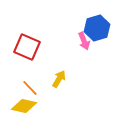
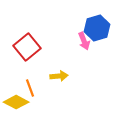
red square: rotated 28 degrees clockwise
yellow arrow: moved 3 px up; rotated 54 degrees clockwise
orange line: rotated 24 degrees clockwise
yellow diamond: moved 8 px left, 4 px up; rotated 15 degrees clockwise
